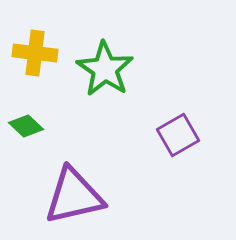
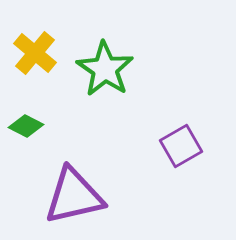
yellow cross: rotated 33 degrees clockwise
green diamond: rotated 16 degrees counterclockwise
purple square: moved 3 px right, 11 px down
